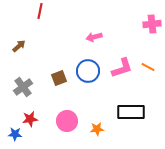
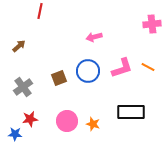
orange star: moved 4 px left, 5 px up; rotated 24 degrees clockwise
